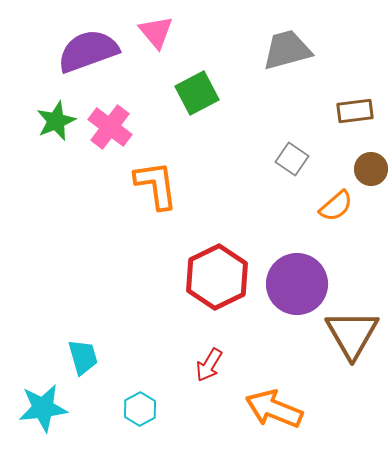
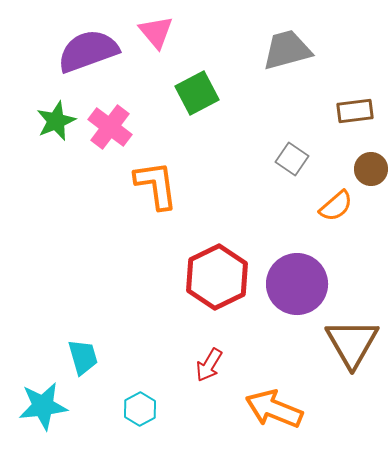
brown triangle: moved 9 px down
cyan star: moved 2 px up
